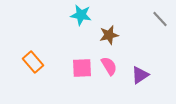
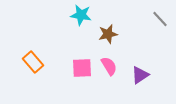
brown star: moved 1 px left, 1 px up
